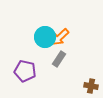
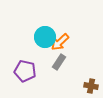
orange arrow: moved 5 px down
gray rectangle: moved 3 px down
